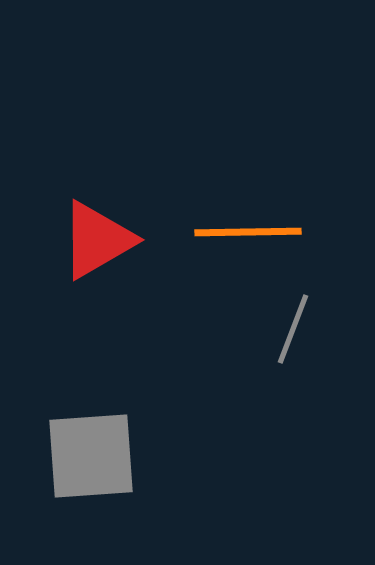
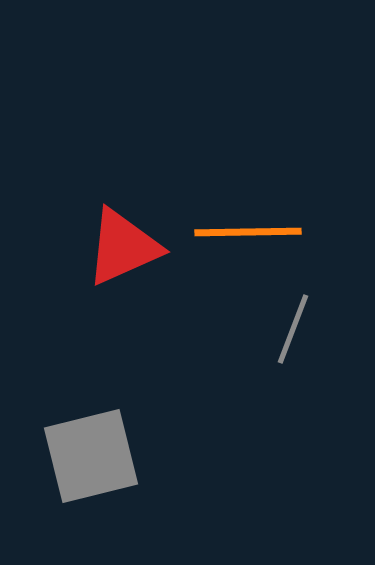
red triangle: moved 26 px right, 7 px down; rotated 6 degrees clockwise
gray square: rotated 10 degrees counterclockwise
